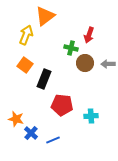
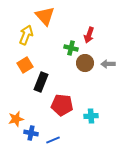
orange triangle: rotated 35 degrees counterclockwise
orange square: rotated 21 degrees clockwise
black rectangle: moved 3 px left, 3 px down
orange star: rotated 28 degrees counterclockwise
blue cross: rotated 32 degrees counterclockwise
